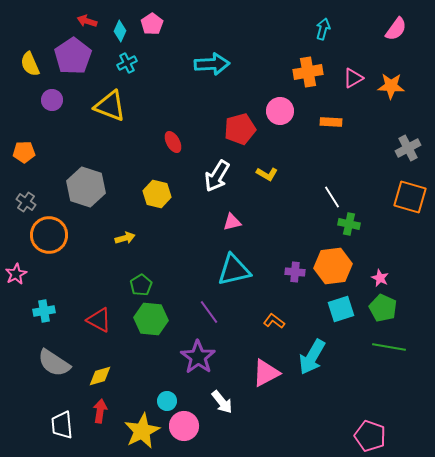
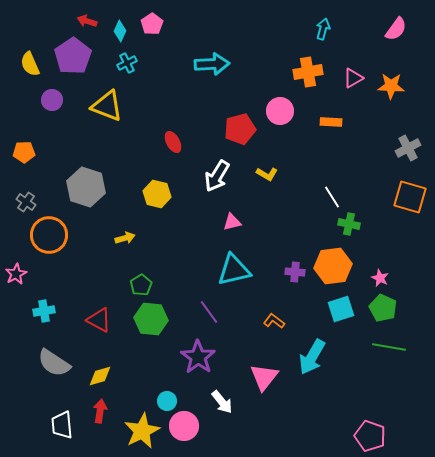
yellow triangle at (110, 106): moved 3 px left
pink triangle at (266, 373): moved 2 px left, 4 px down; rotated 24 degrees counterclockwise
